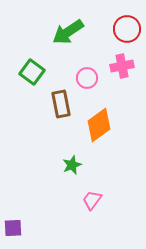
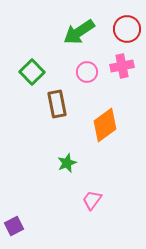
green arrow: moved 11 px right
green square: rotated 10 degrees clockwise
pink circle: moved 6 px up
brown rectangle: moved 4 px left
orange diamond: moved 6 px right
green star: moved 5 px left, 2 px up
purple square: moved 1 px right, 2 px up; rotated 24 degrees counterclockwise
